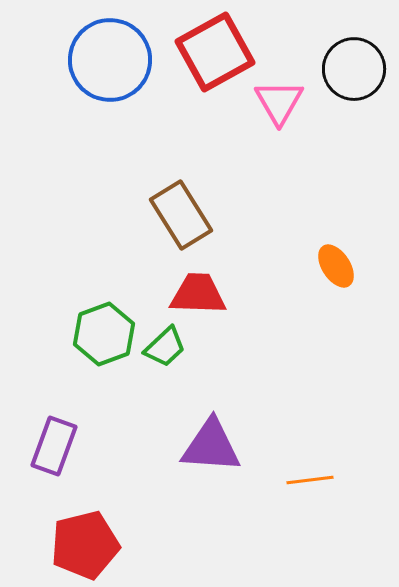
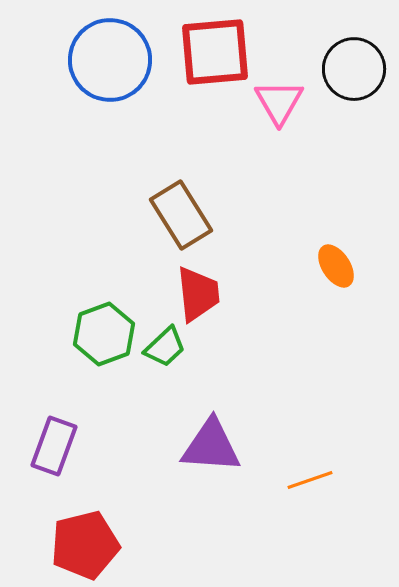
red square: rotated 24 degrees clockwise
red trapezoid: rotated 82 degrees clockwise
orange line: rotated 12 degrees counterclockwise
